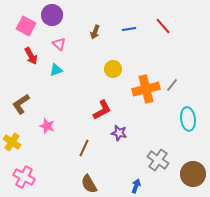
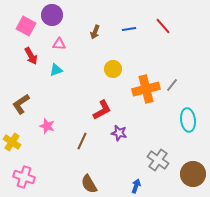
pink triangle: rotated 40 degrees counterclockwise
cyan ellipse: moved 1 px down
brown line: moved 2 px left, 7 px up
pink cross: rotated 10 degrees counterclockwise
